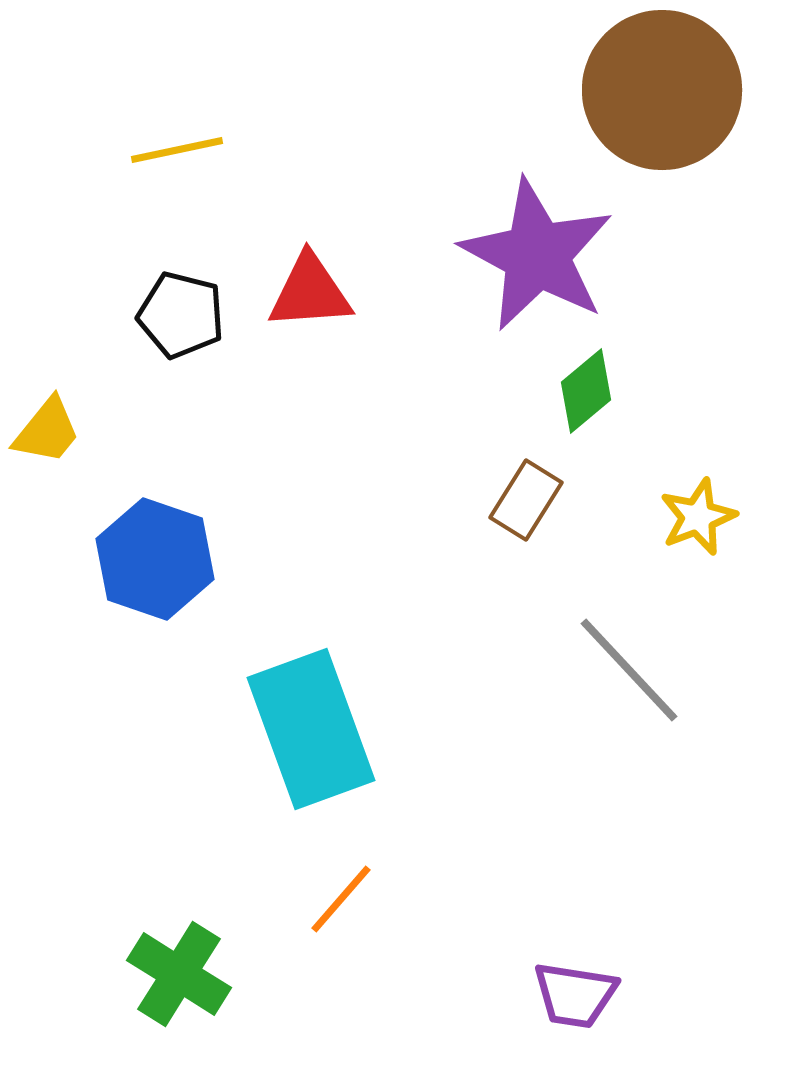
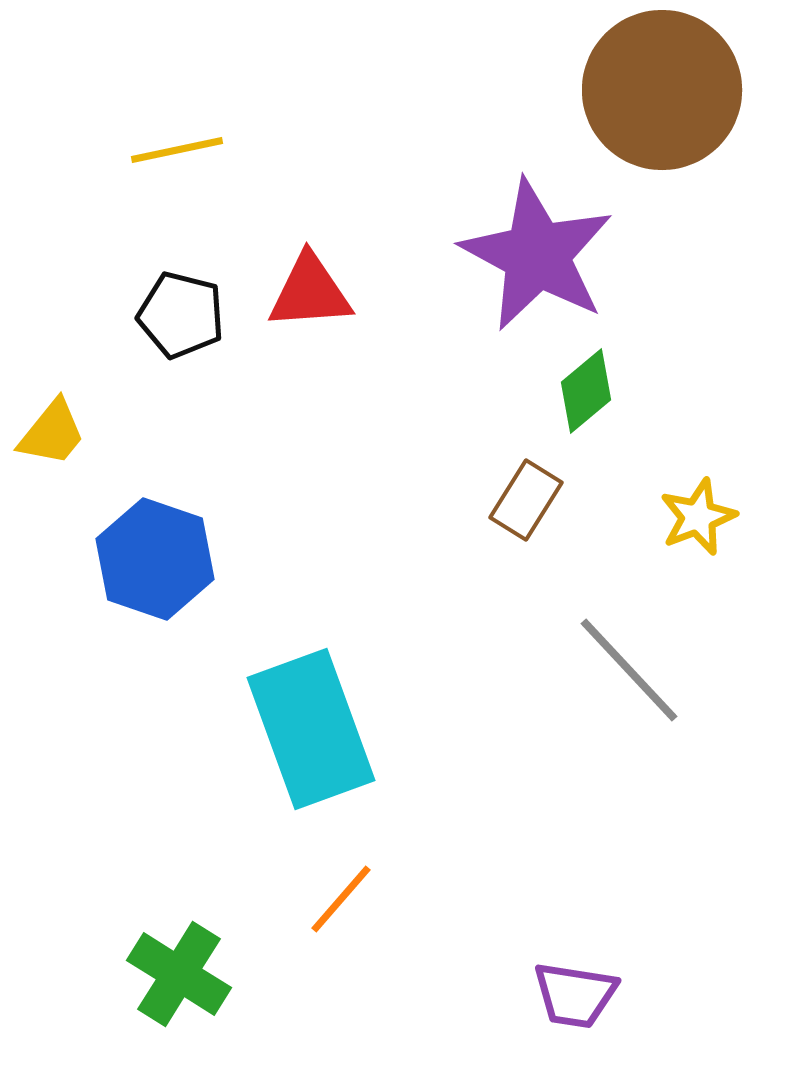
yellow trapezoid: moved 5 px right, 2 px down
